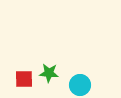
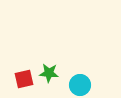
red square: rotated 12 degrees counterclockwise
